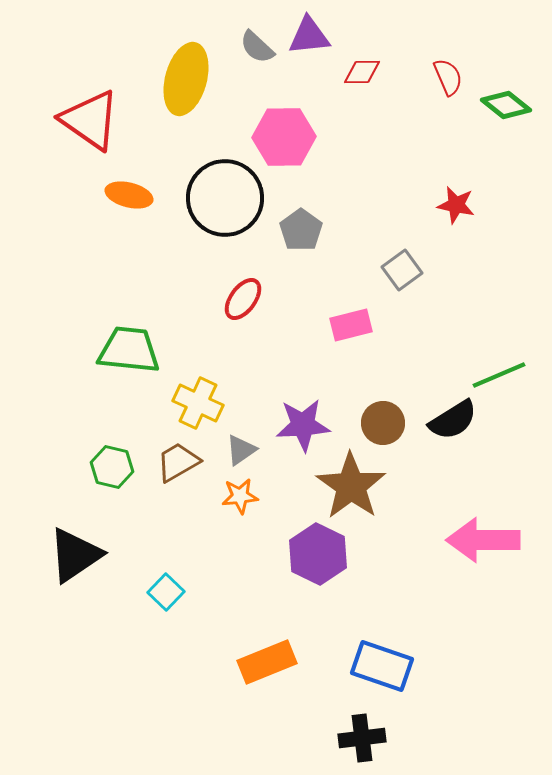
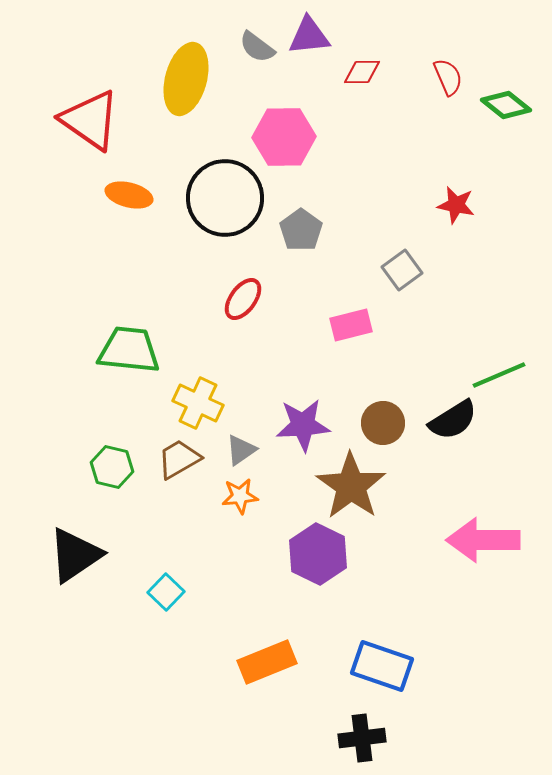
gray semicircle: rotated 6 degrees counterclockwise
brown trapezoid: moved 1 px right, 3 px up
